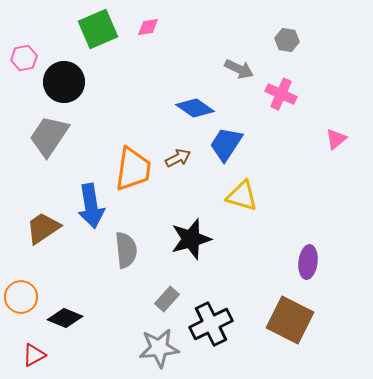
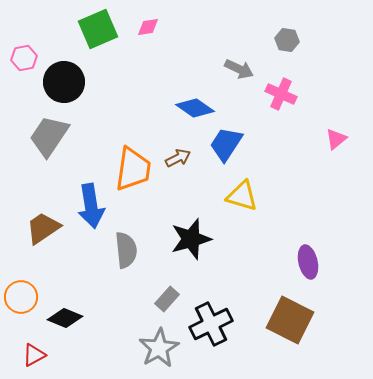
purple ellipse: rotated 20 degrees counterclockwise
gray star: rotated 24 degrees counterclockwise
